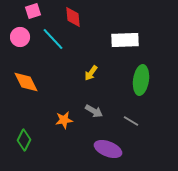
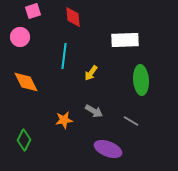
cyan line: moved 11 px right, 17 px down; rotated 50 degrees clockwise
green ellipse: rotated 12 degrees counterclockwise
